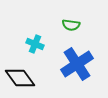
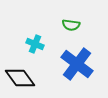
blue cross: rotated 20 degrees counterclockwise
